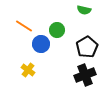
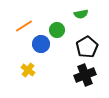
green semicircle: moved 3 px left, 4 px down; rotated 24 degrees counterclockwise
orange line: rotated 66 degrees counterclockwise
